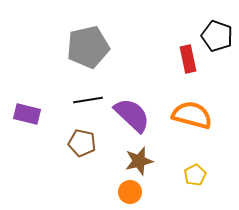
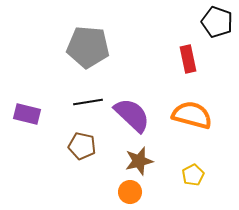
black pentagon: moved 14 px up
gray pentagon: rotated 18 degrees clockwise
black line: moved 2 px down
brown pentagon: moved 3 px down
yellow pentagon: moved 2 px left
